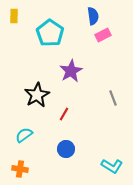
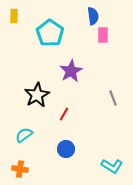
pink rectangle: rotated 63 degrees counterclockwise
